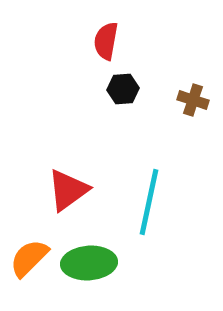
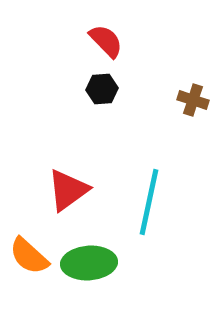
red semicircle: rotated 126 degrees clockwise
black hexagon: moved 21 px left
orange semicircle: moved 2 px up; rotated 93 degrees counterclockwise
